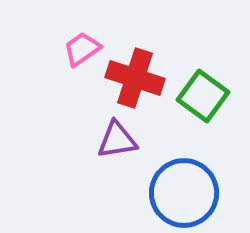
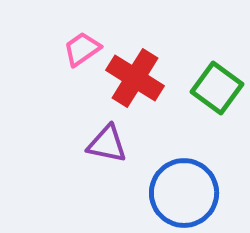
red cross: rotated 14 degrees clockwise
green square: moved 14 px right, 8 px up
purple triangle: moved 10 px left, 4 px down; rotated 21 degrees clockwise
